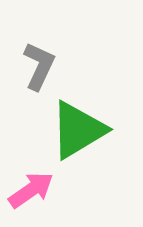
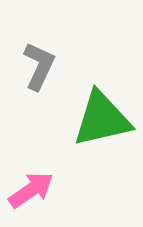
green triangle: moved 24 px right, 11 px up; rotated 18 degrees clockwise
